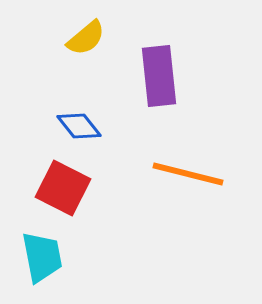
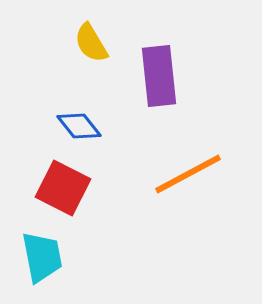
yellow semicircle: moved 5 px right, 5 px down; rotated 99 degrees clockwise
orange line: rotated 42 degrees counterclockwise
